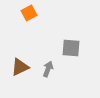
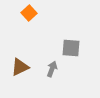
orange square: rotated 14 degrees counterclockwise
gray arrow: moved 4 px right
